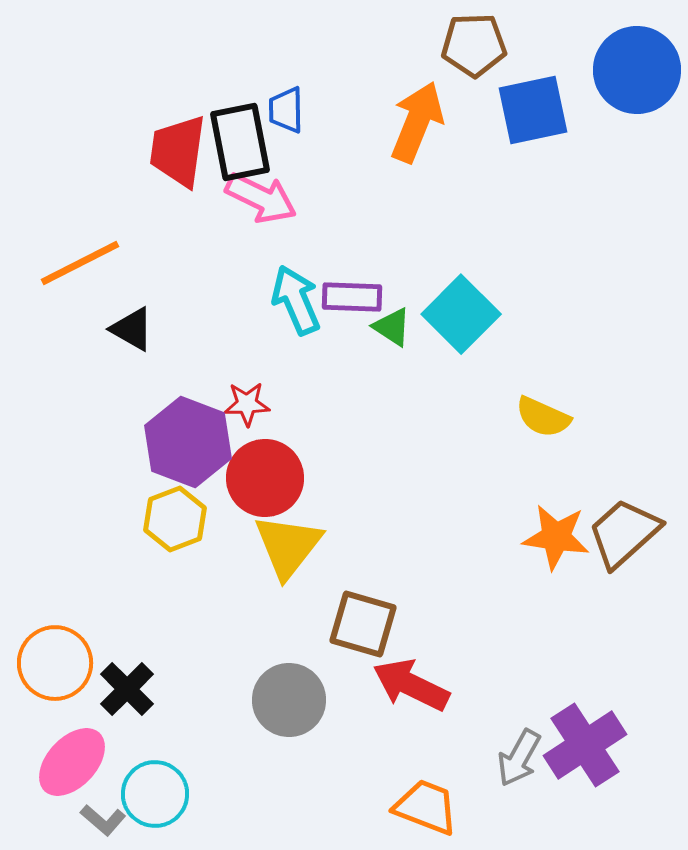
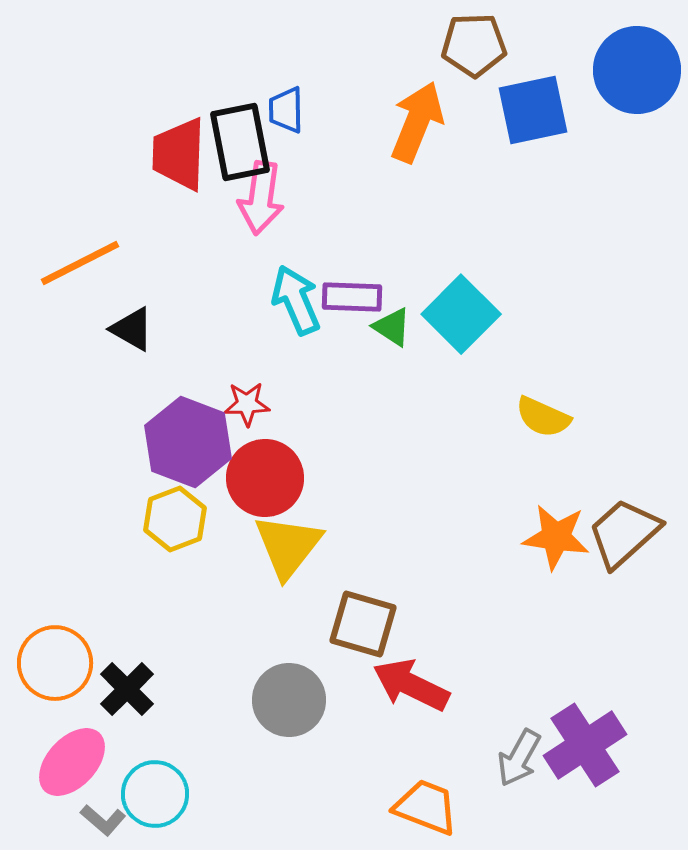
red trapezoid: moved 1 px right, 3 px down; rotated 6 degrees counterclockwise
pink arrow: rotated 72 degrees clockwise
